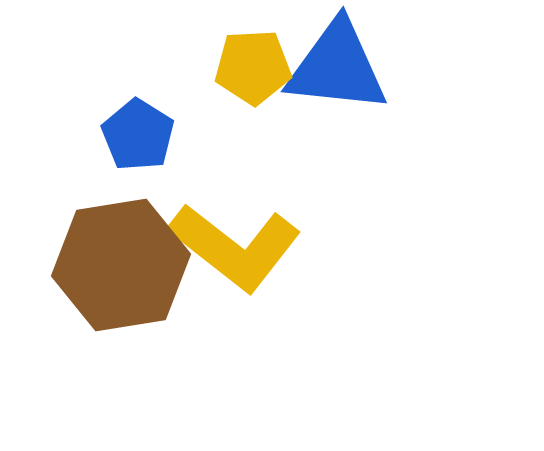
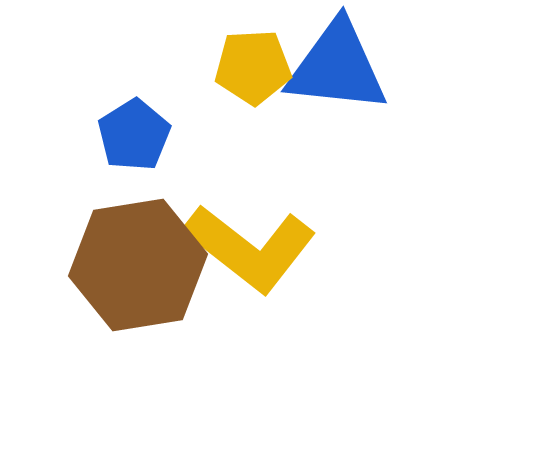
blue pentagon: moved 4 px left; rotated 8 degrees clockwise
yellow L-shape: moved 15 px right, 1 px down
brown hexagon: moved 17 px right
